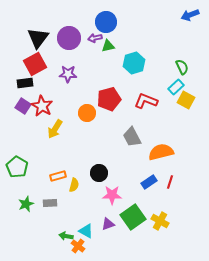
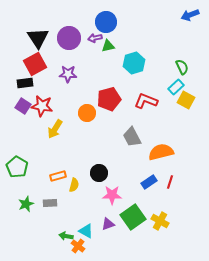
black triangle: rotated 10 degrees counterclockwise
red star: rotated 20 degrees counterclockwise
